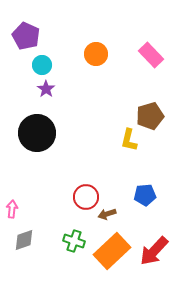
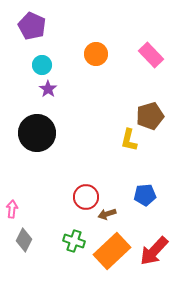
purple pentagon: moved 6 px right, 10 px up
purple star: moved 2 px right
gray diamond: rotated 45 degrees counterclockwise
